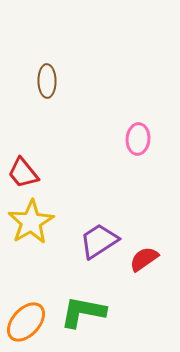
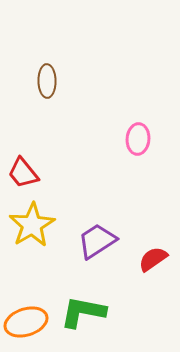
yellow star: moved 1 px right, 3 px down
purple trapezoid: moved 2 px left
red semicircle: moved 9 px right
orange ellipse: rotated 30 degrees clockwise
